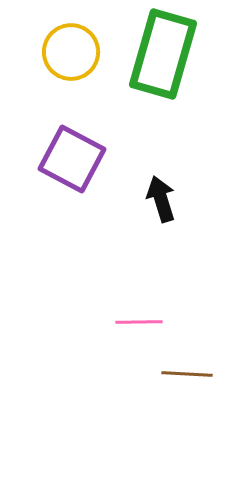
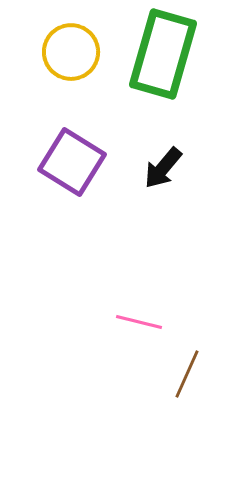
purple square: moved 3 px down; rotated 4 degrees clockwise
black arrow: moved 2 px right, 31 px up; rotated 123 degrees counterclockwise
pink line: rotated 15 degrees clockwise
brown line: rotated 69 degrees counterclockwise
